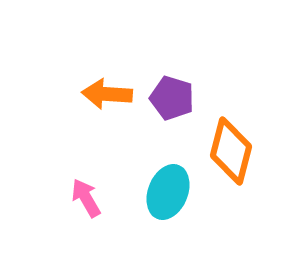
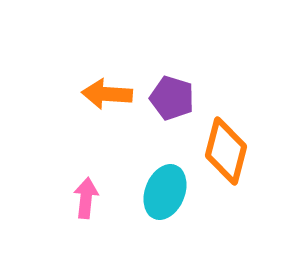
orange diamond: moved 5 px left
cyan ellipse: moved 3 px left
pink arrow: rotated 36 degrees clockwise
